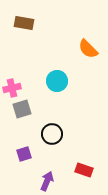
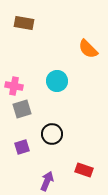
pink cross: moved 2 px right, 2 px up; rotated 24 degrees clockwise
purple square: moved 2 px left, 7 px up
